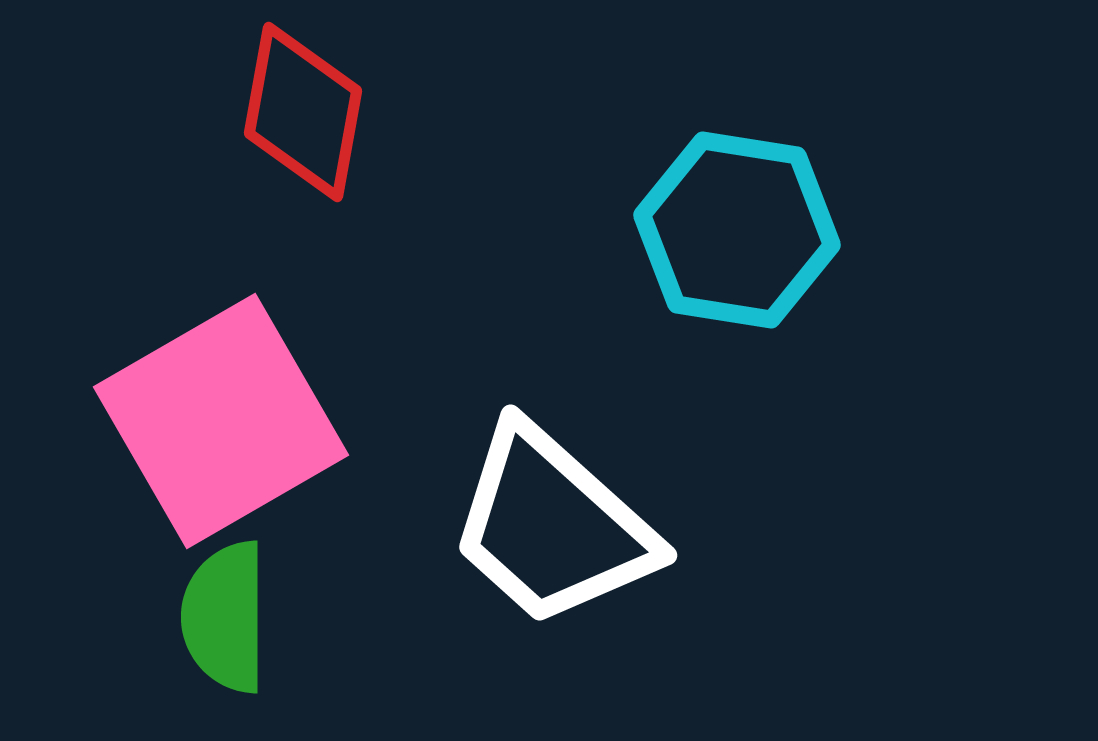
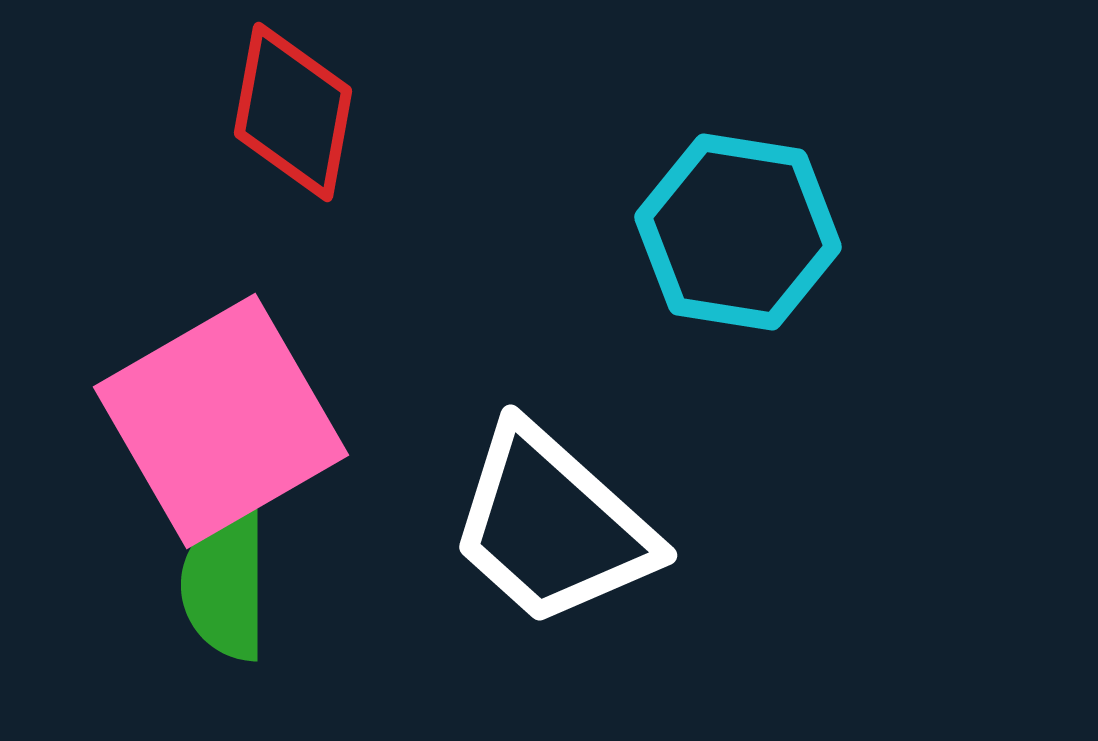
red diamond: moved 10 px left
cyan hexagon: moved 1 px right, 2 px down
green semicircle: moved 32 px up
